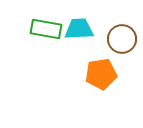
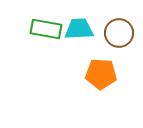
brown circle: moved 3 px left, 6 px up
orange pentagon: rotated 12 degrees clockwise
